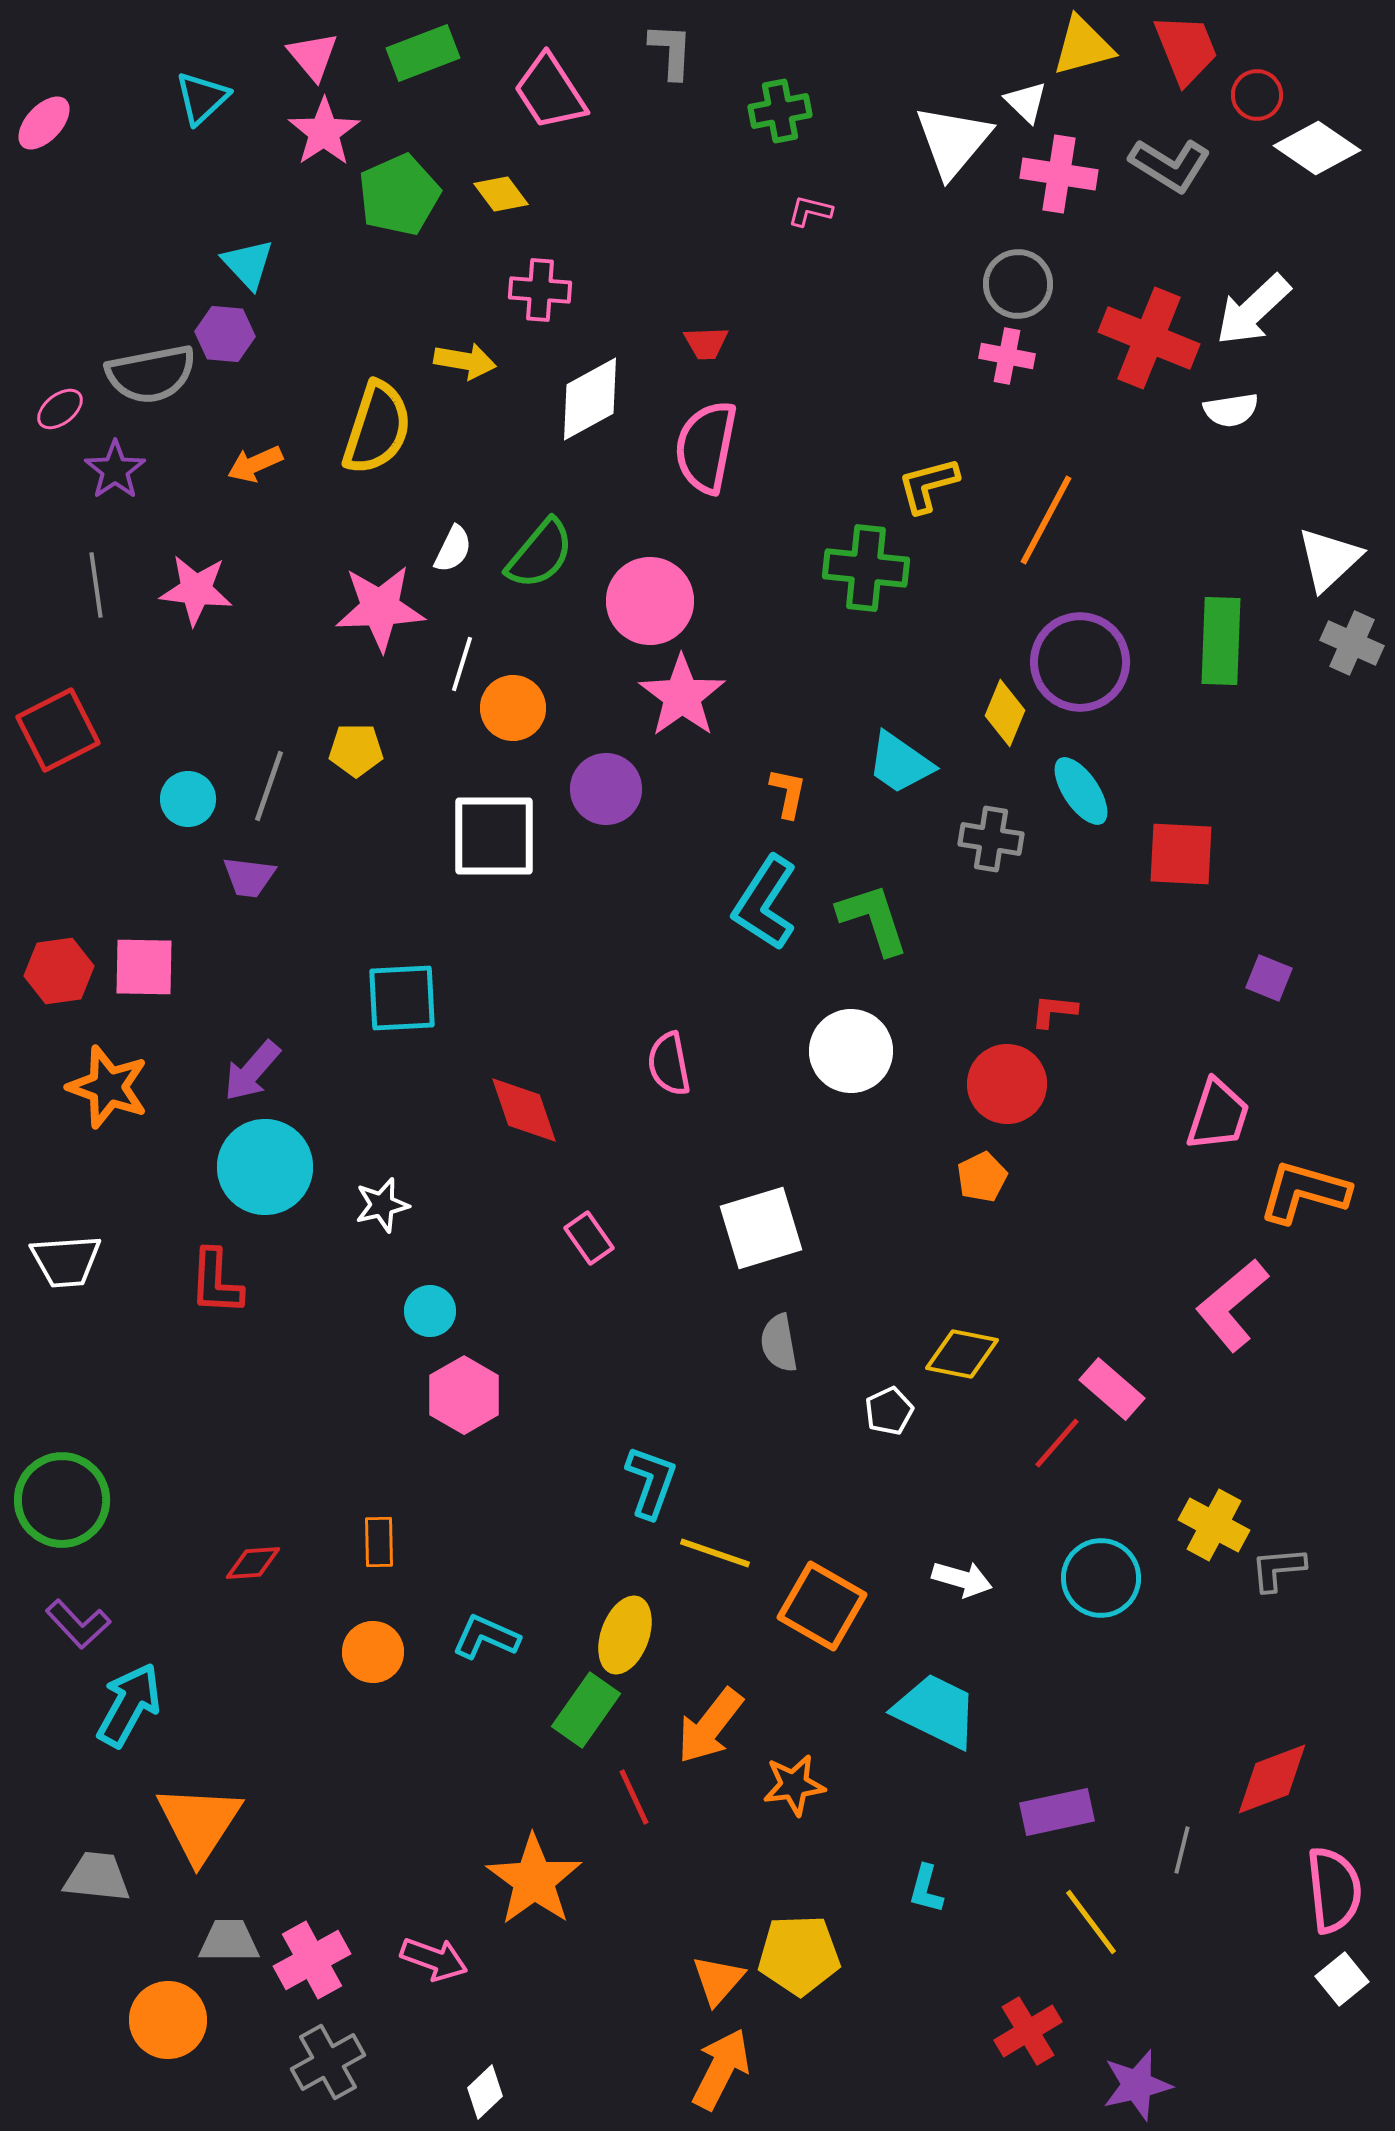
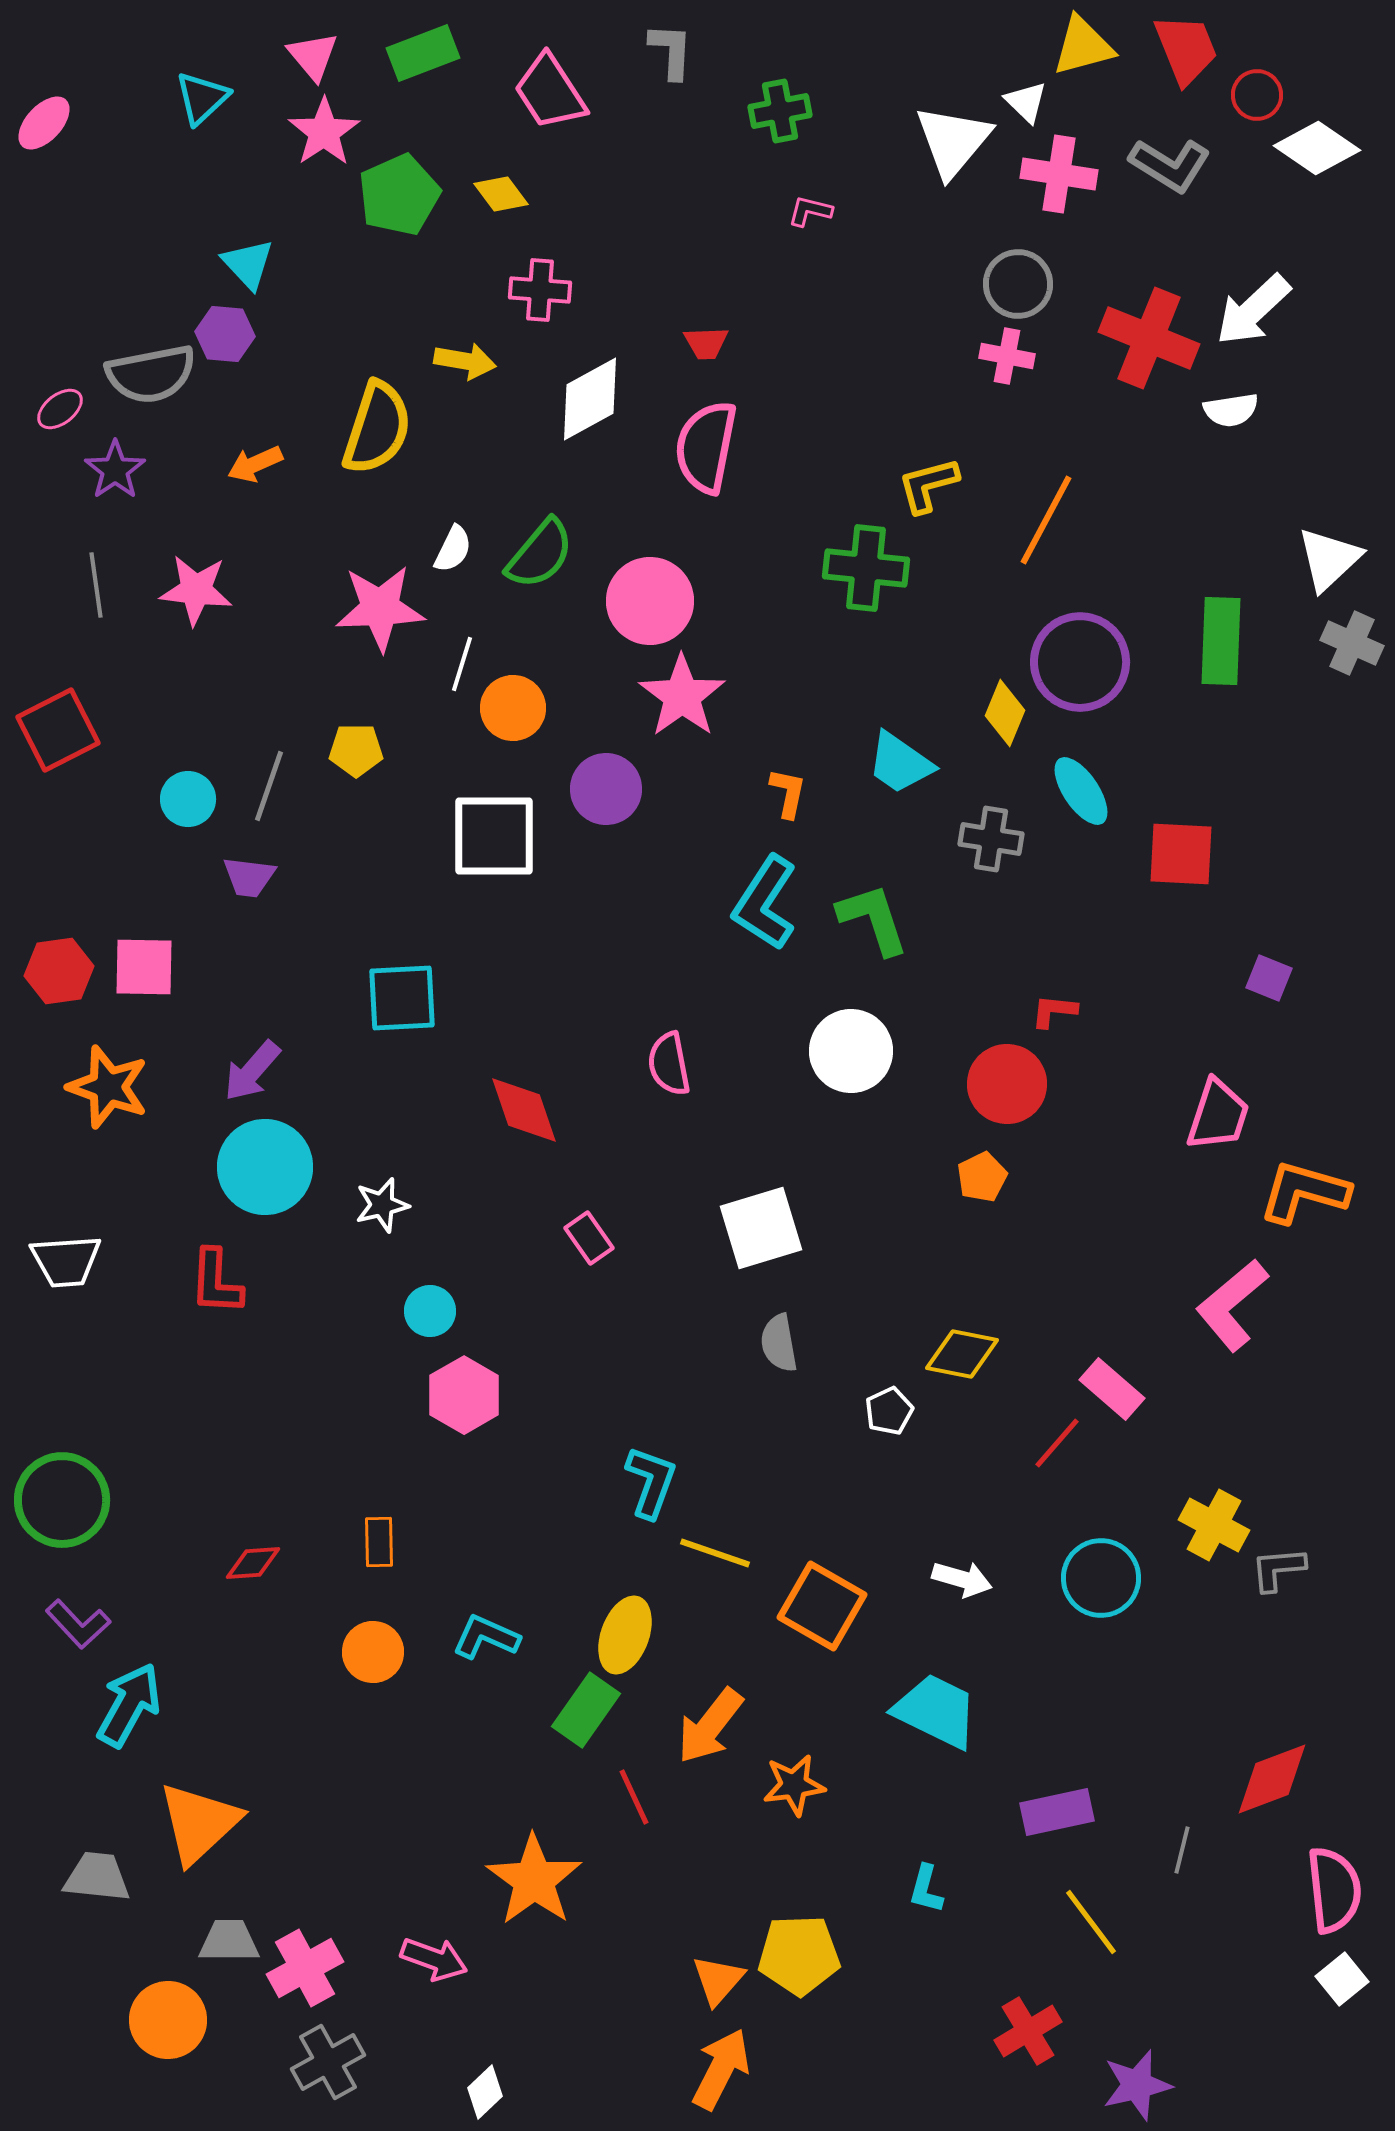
orange triangle at (199, 1823): rotated 14 degrees clockwise
pink cross at (312, 1960): moved 7 px left, 8 px down
